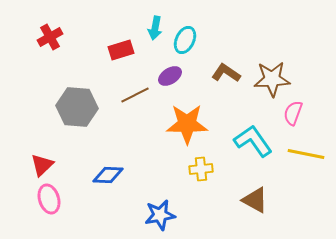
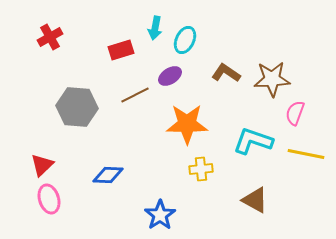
pink semicircle: moved 2 px right
cyan L-shape: rotated 36 degrees counterclockwise
blue star: rotated 24 degrees counterclockwise
